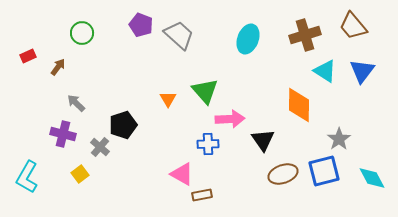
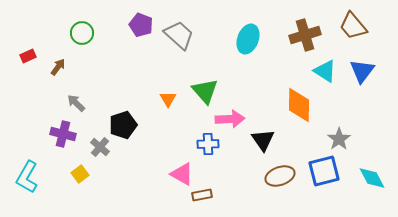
brown ellipse: moved 3 px left, 2 px down
